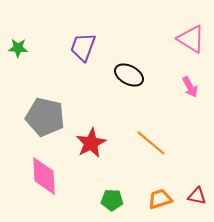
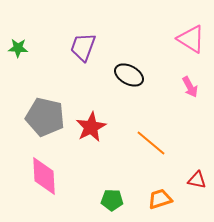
red star: moved 16 px up
red triangle: moved 16 px up
